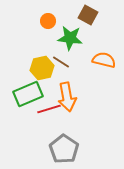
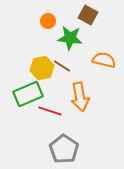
brown line: moved 1 px right, 4 px down
orange arrow: moved 13 px right
red line: moved 1 px right, 2 px down; rotated 35 degrees clockwise
